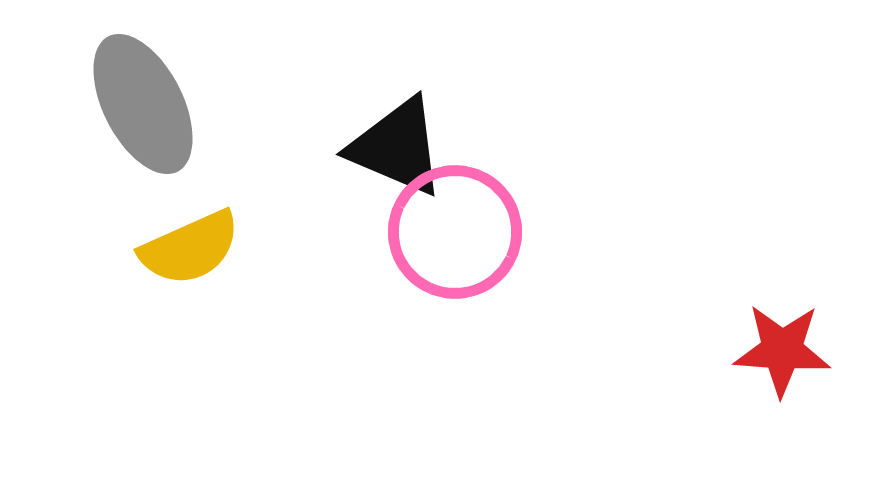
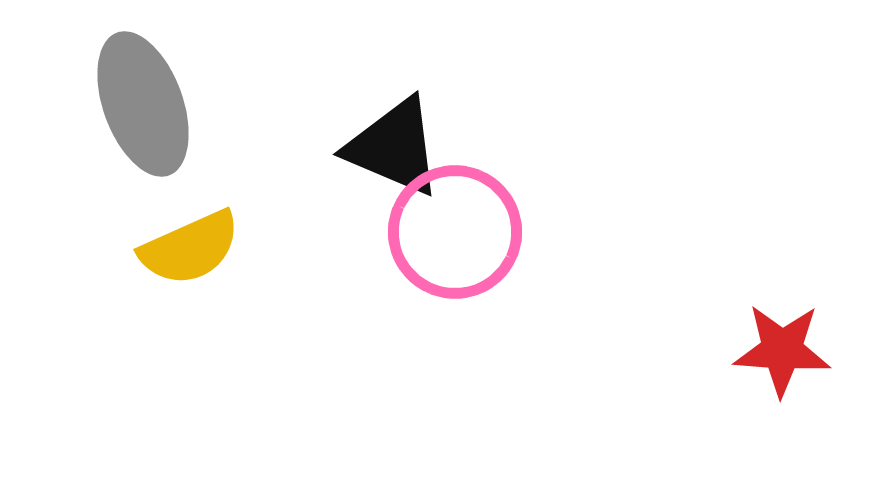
gray ellipse: rotated 7 degrees clockwise
black triangle: moved 3 px left
